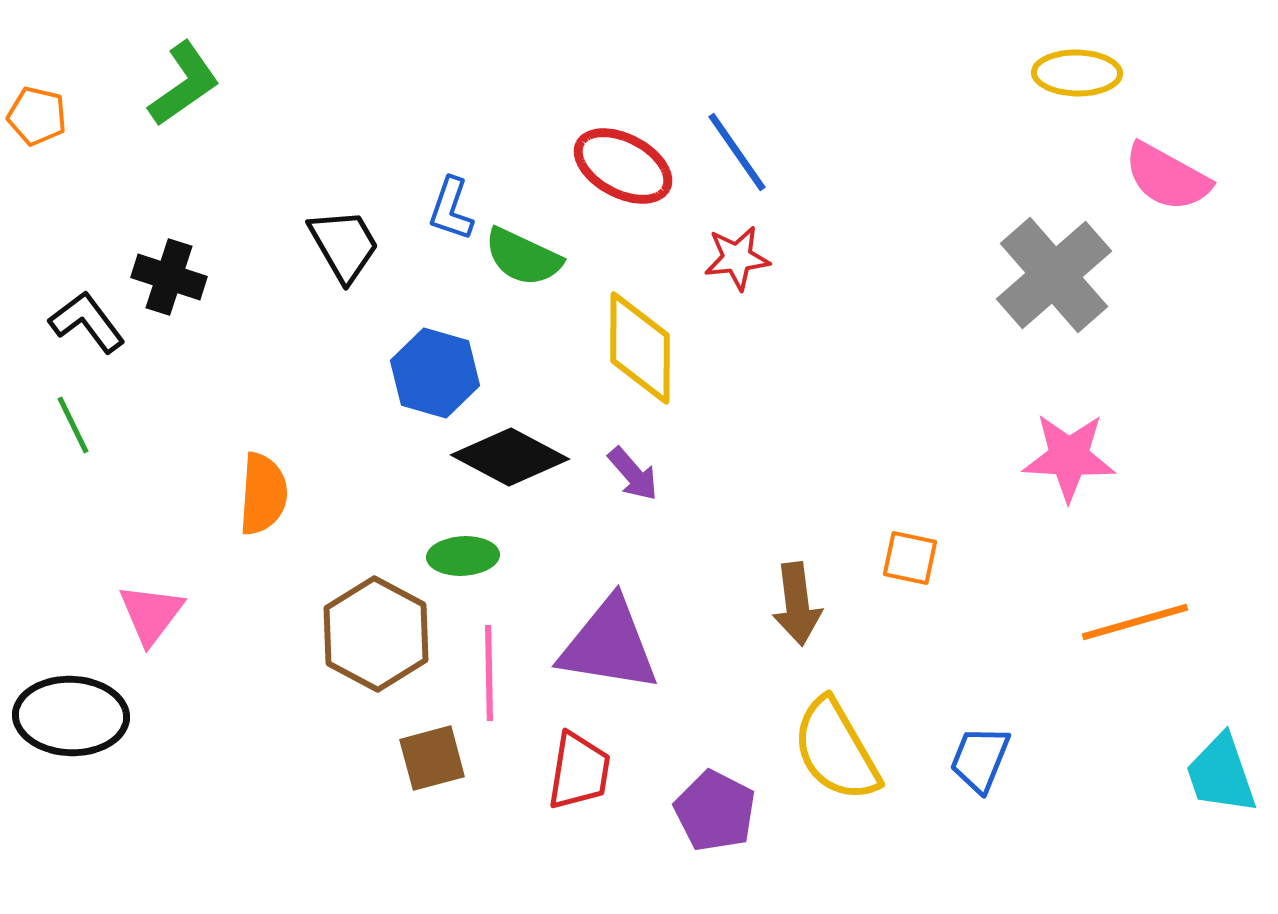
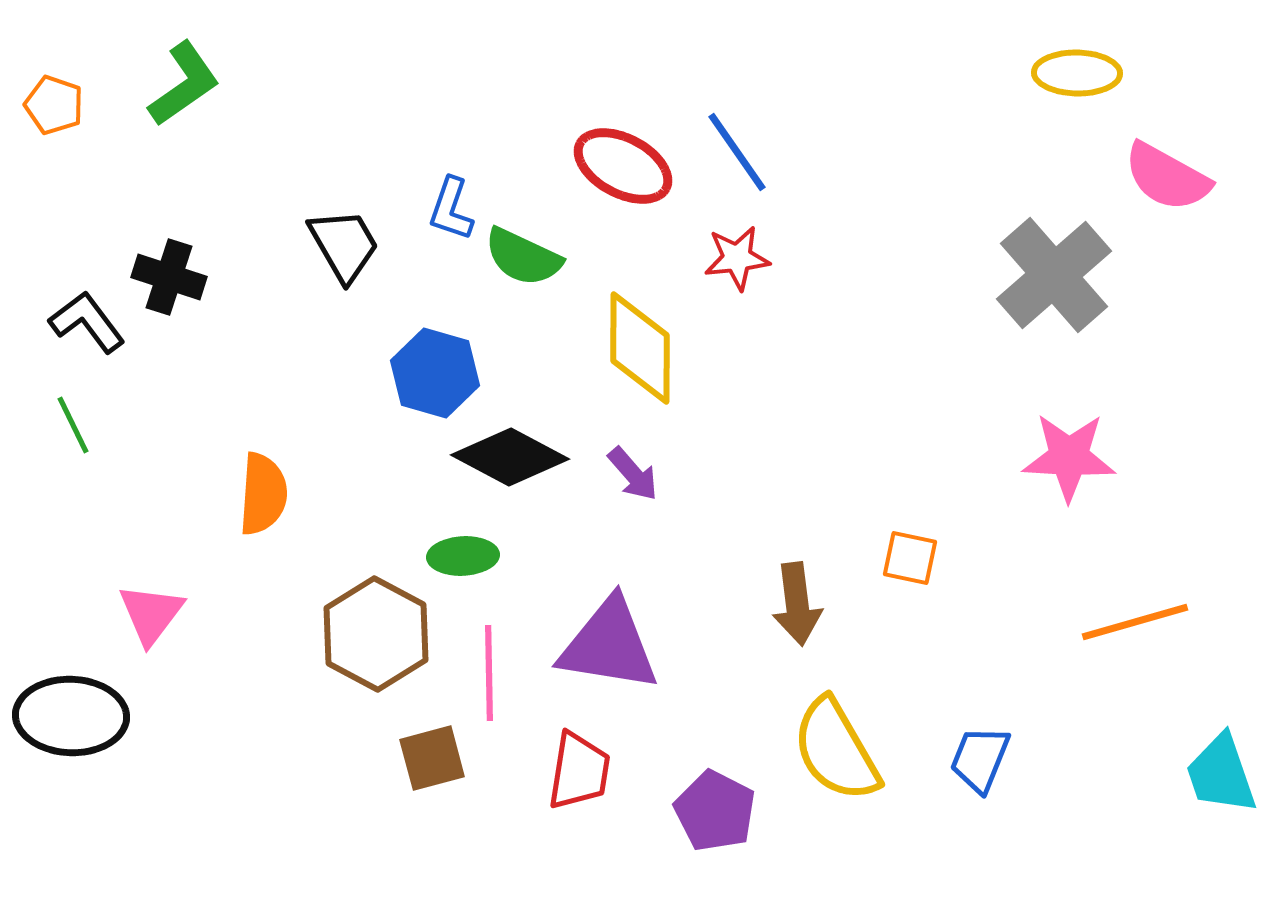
orange pentagon: moved 17 px right, 11 px up; rotated 6 degrees clockwise
